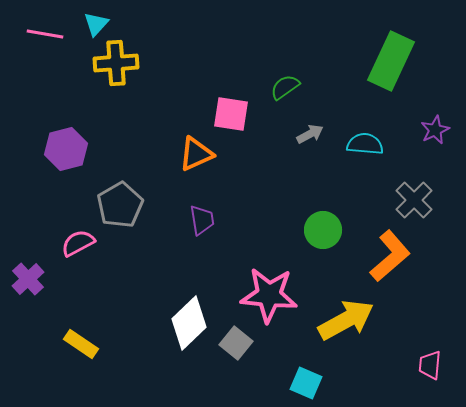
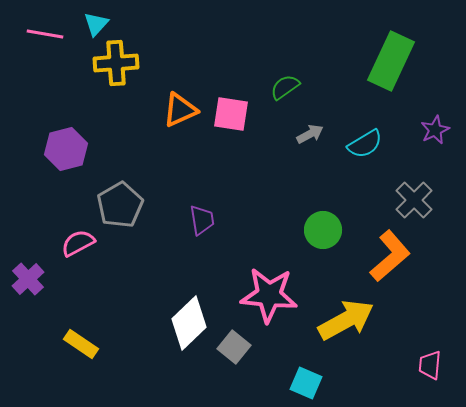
cyan semicircle: rotated 144 degrees clockwise
orange triangle: moved 16 px left, 44 px up
gray square: moved 2 px left, 4 px down
